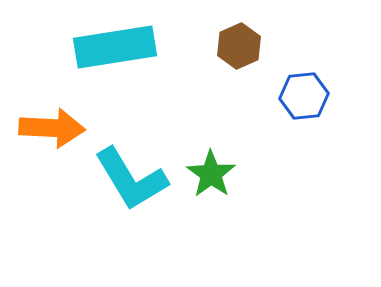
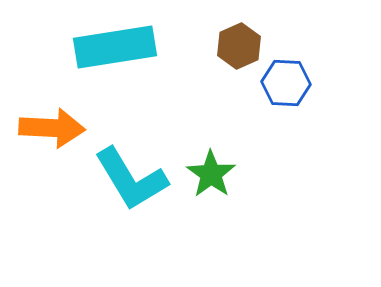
blue hexagon: moved 18 px left, 13 px up; rotated 9 degrees clockwise
